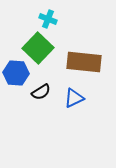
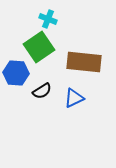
green square: moved 1 px right, 1 px up; rotated 12 degrees clockwise
black semicircle: moved 1 px right, 1 px up
